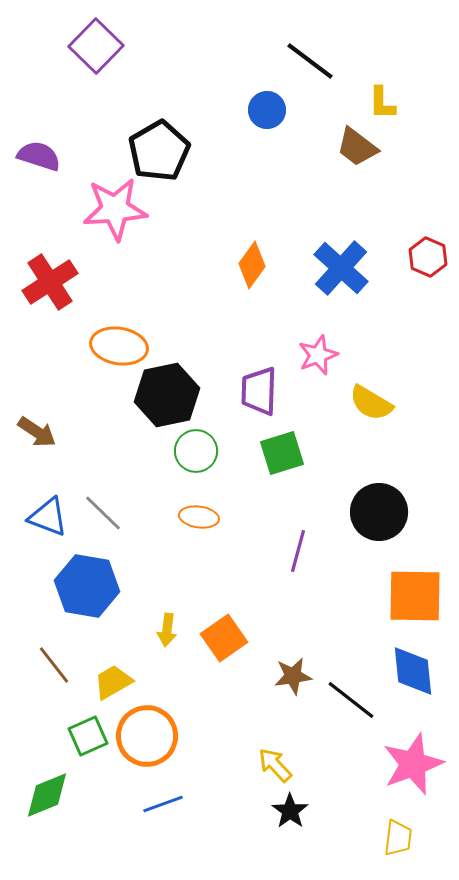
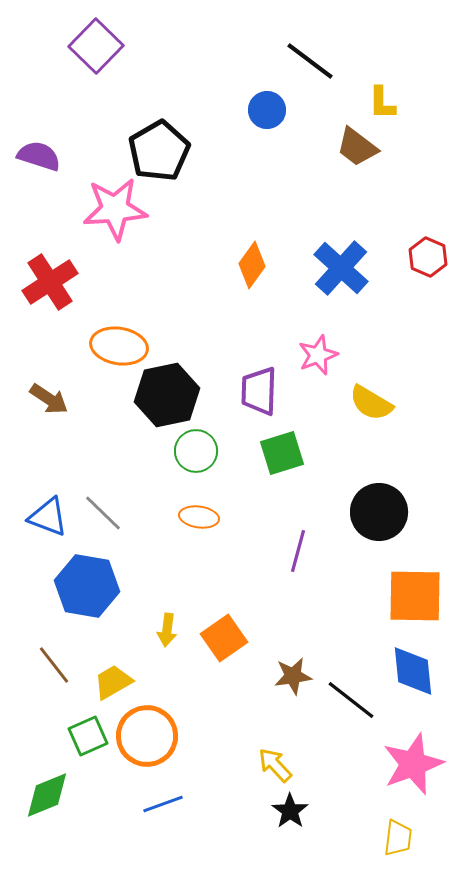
brown arrow at (37, 432): moved 12 px right, 33 px up
